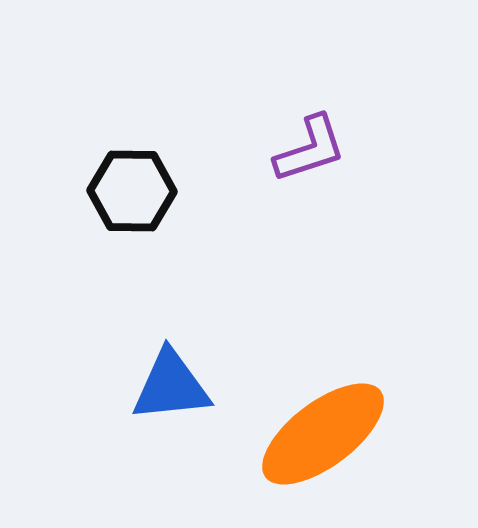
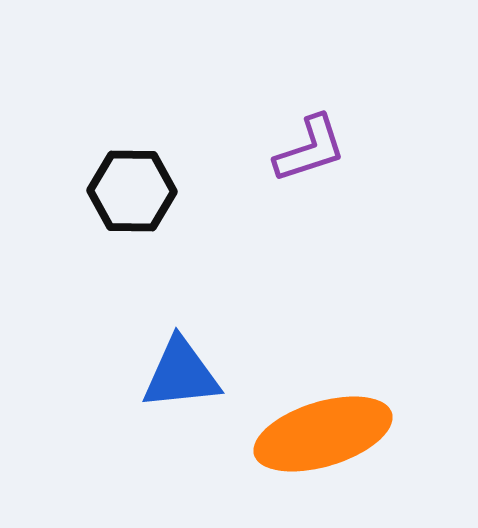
blue triangle: moved 10 px right, 12 px up
orange ellipse: rotated 20 degrees clockwise
